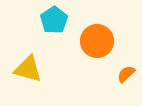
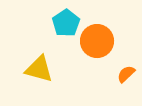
cyan pentagon: moved 12 px right, 3 px down
yellow triangle: moved 11 px right
